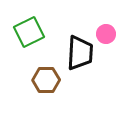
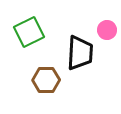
pink circle: moved 1 px right, 4 px up
